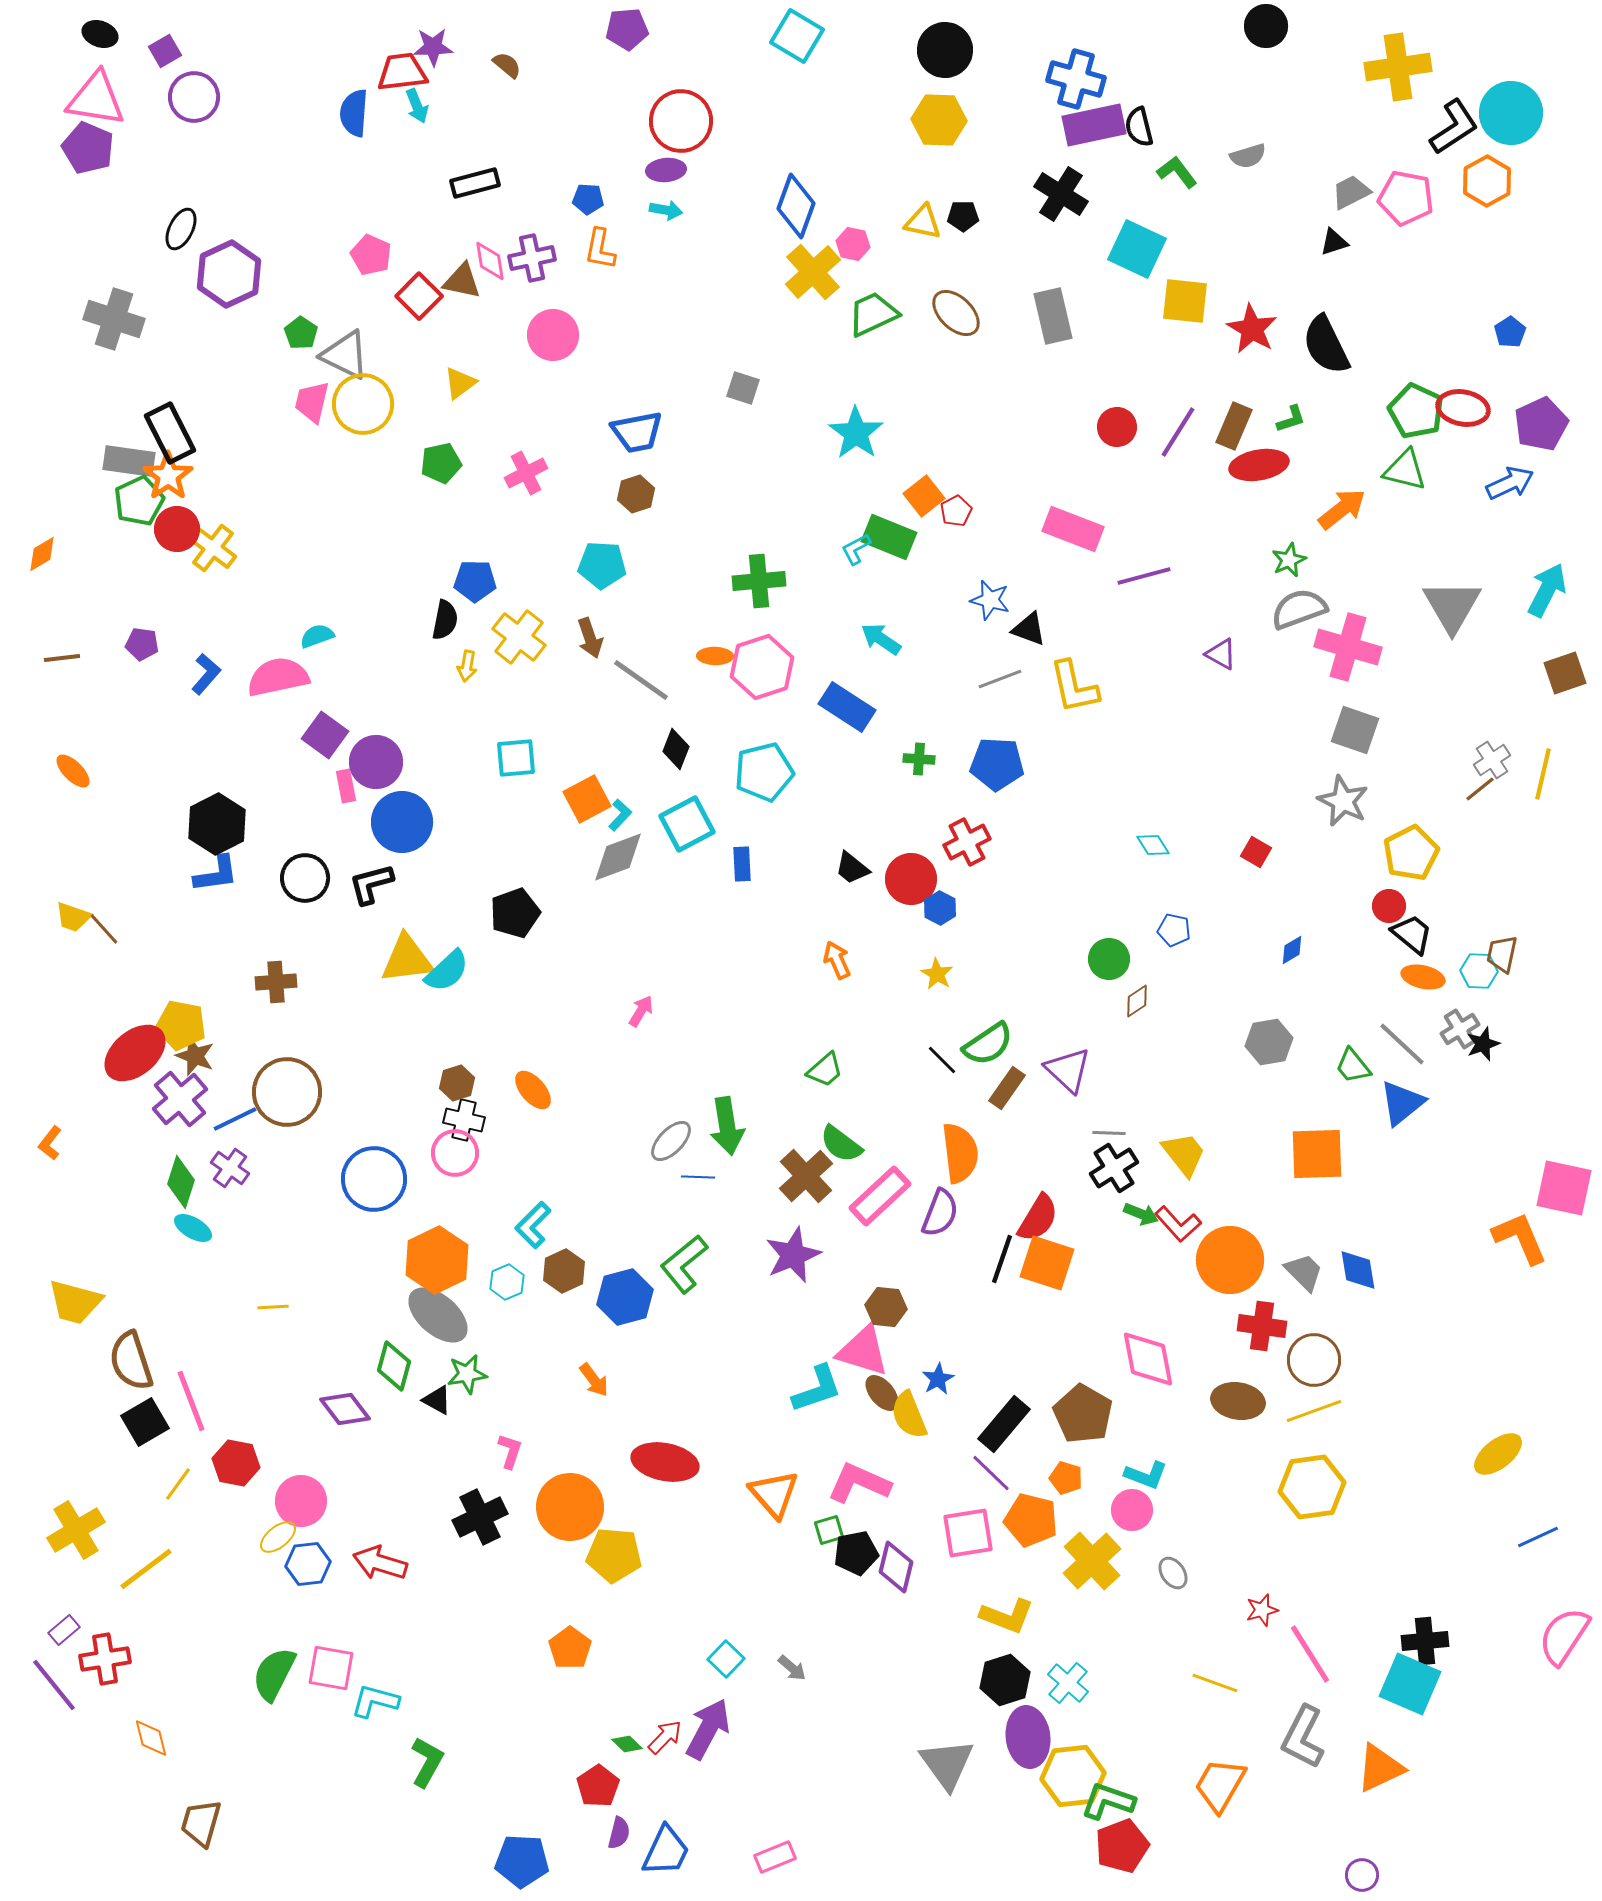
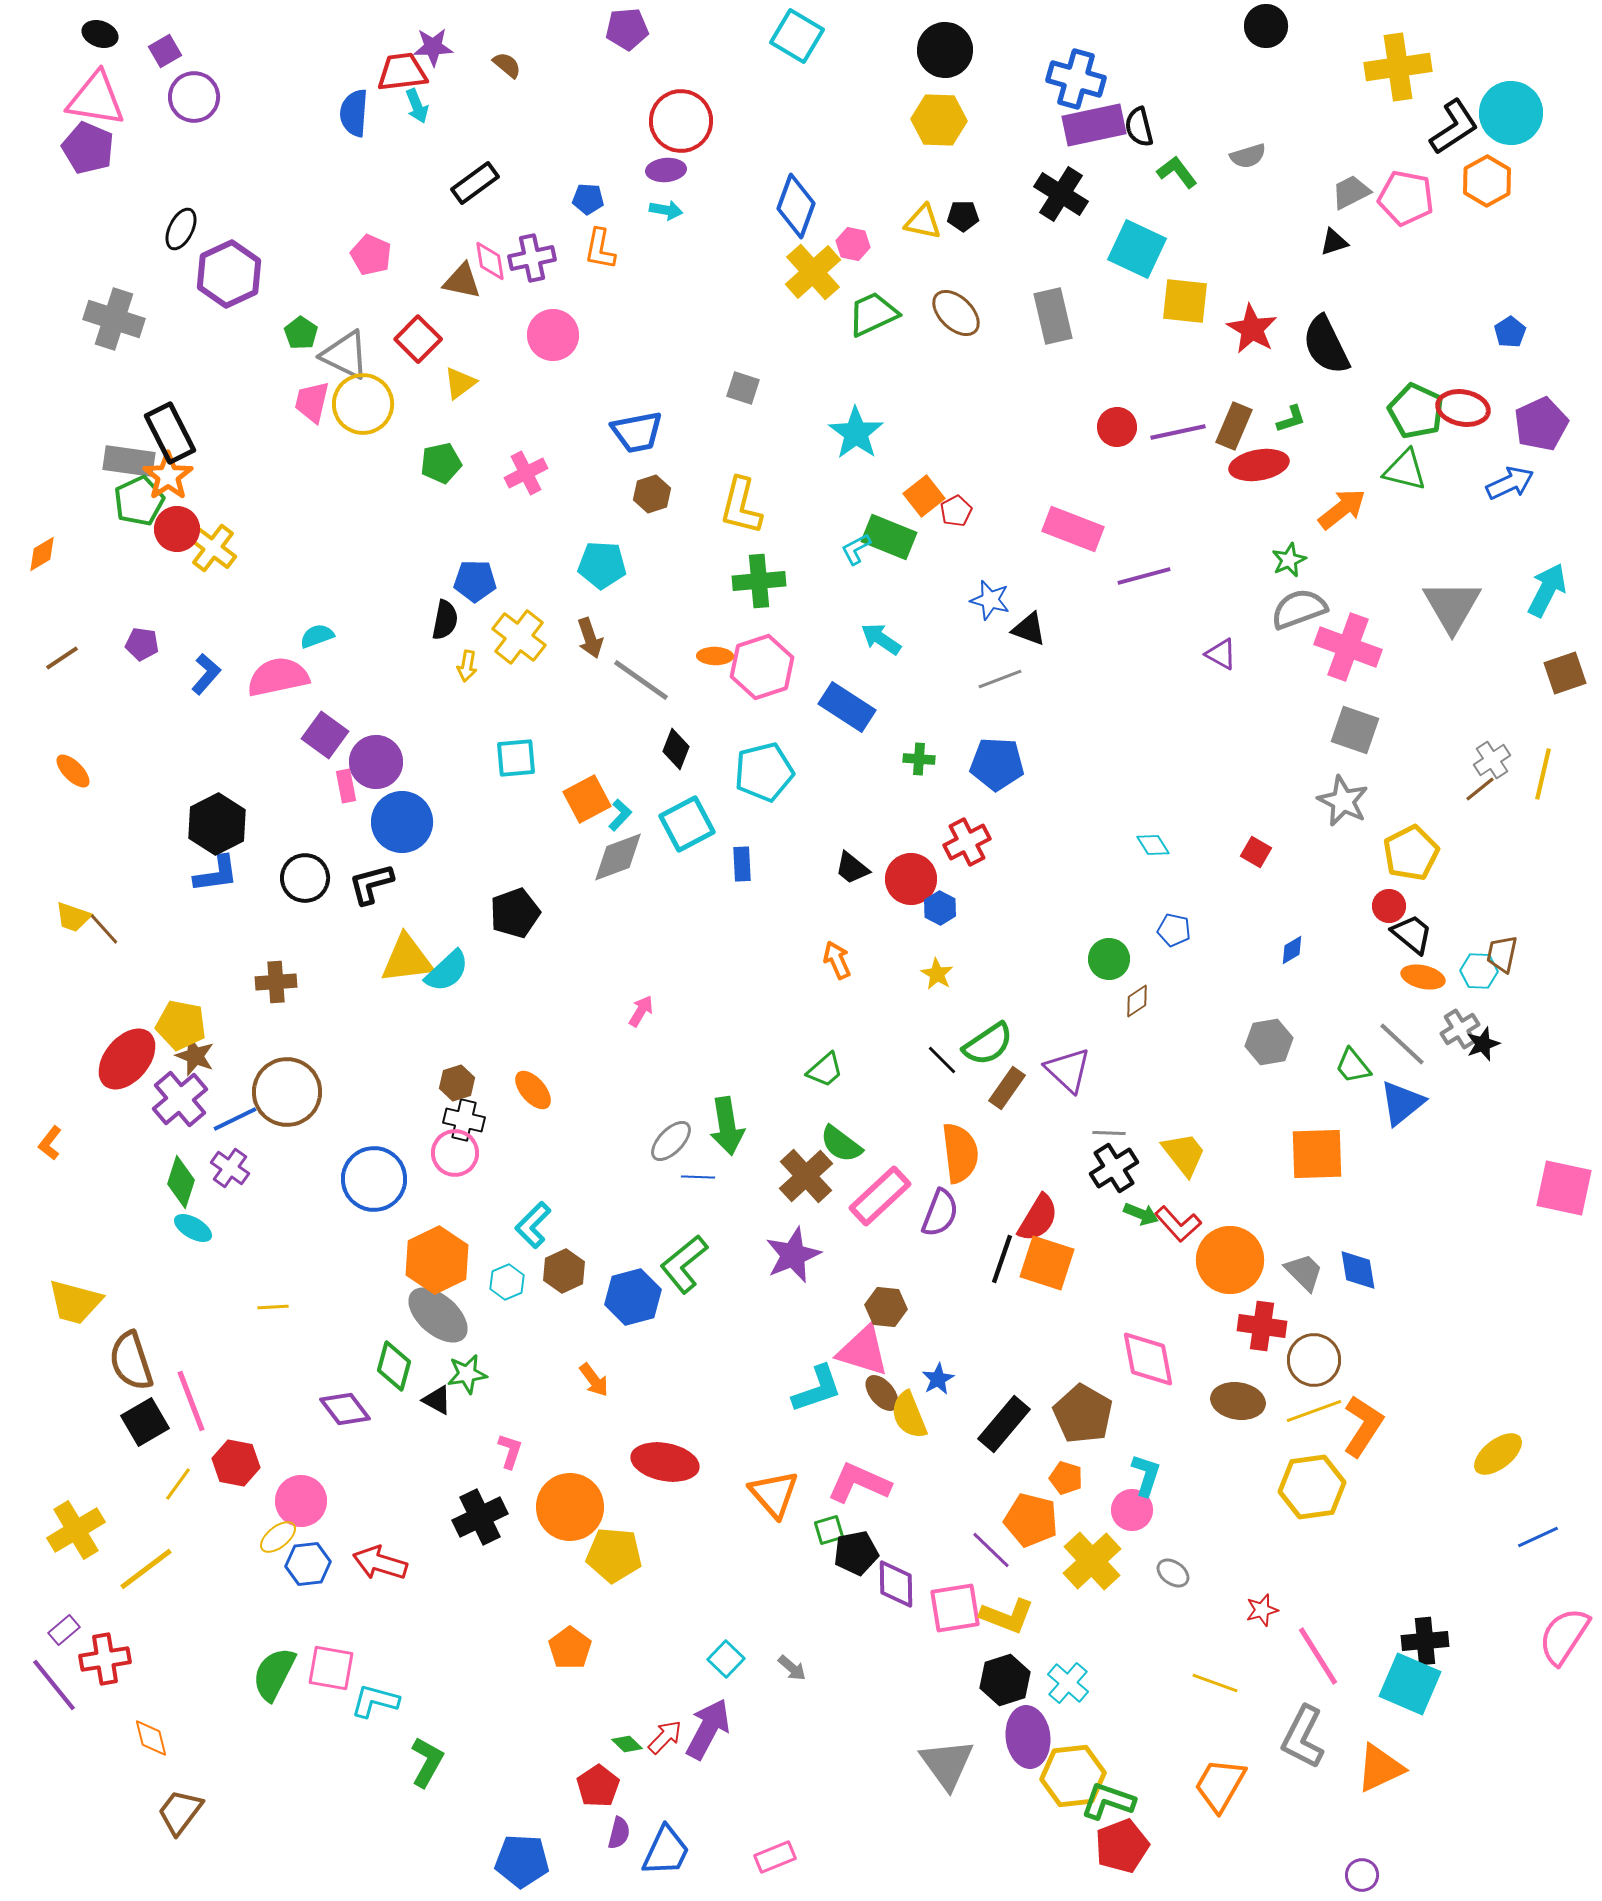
black rectangle at (475, 183): rotated 21 degrees counterclockwise
red square at (419, 296): moved 1 px left, 43 px down
purple line at (1178, 432): rotated 46 degrees clockwise
brown hexagon at (636, 494): moved 16 px right
pink cross at (1348, 647): rotated 4 degrees clockwise
brown line at (62, 658): rotated 27 degrees counterclockwise
yellow L-shape at (1074, 687): moved 333 px left, 181 px up; rotated 26 degrees clockwise
red ellipse at (135, 1053): moved 8 px left, 6 px down; rotated 10 degrees counterclockwise
orange L-shape at (1520, 1238): moved 157 px left, 188 px down; rotated 56 degrees clockwise
blue hexagon at (625, 1297): moved 8 px right
purple line at (991, 1473): moved 77 px down
cyan L-shape at (1146, 1475): rotated 93 degrees counterclockwise
pink square at (968, 1533): moved 13 px left, 75 px down
purple diamond at (896, 1567): moved 17 px down; rotated 15 degrees counterclockwise
gray ellipse at (1173, 1573): rotated 20 degrees counterclockwise
pink line at (1310, 1654): moved 8 px right, 2 px down
brown trapezoid at (201, 1823): moved 21 px left, 11 px up; rotated 21 degrees clockwise
